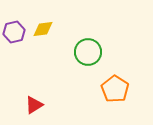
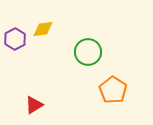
purple hexagon: moved 1 px right, 7 px down; rotated 15 degrees counterclockwise
orange pentagon: moved 2 px left, 1 px down
